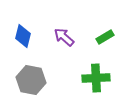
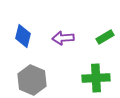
purple arrow: moved 1 px left, 1 px down; rotated 45 degrees counterclockwise
gray hexagon: moved 1 px right; rotated 12 degrees clockwise
